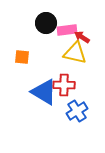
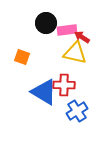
orange square: rotated 14 degrees clockwise
